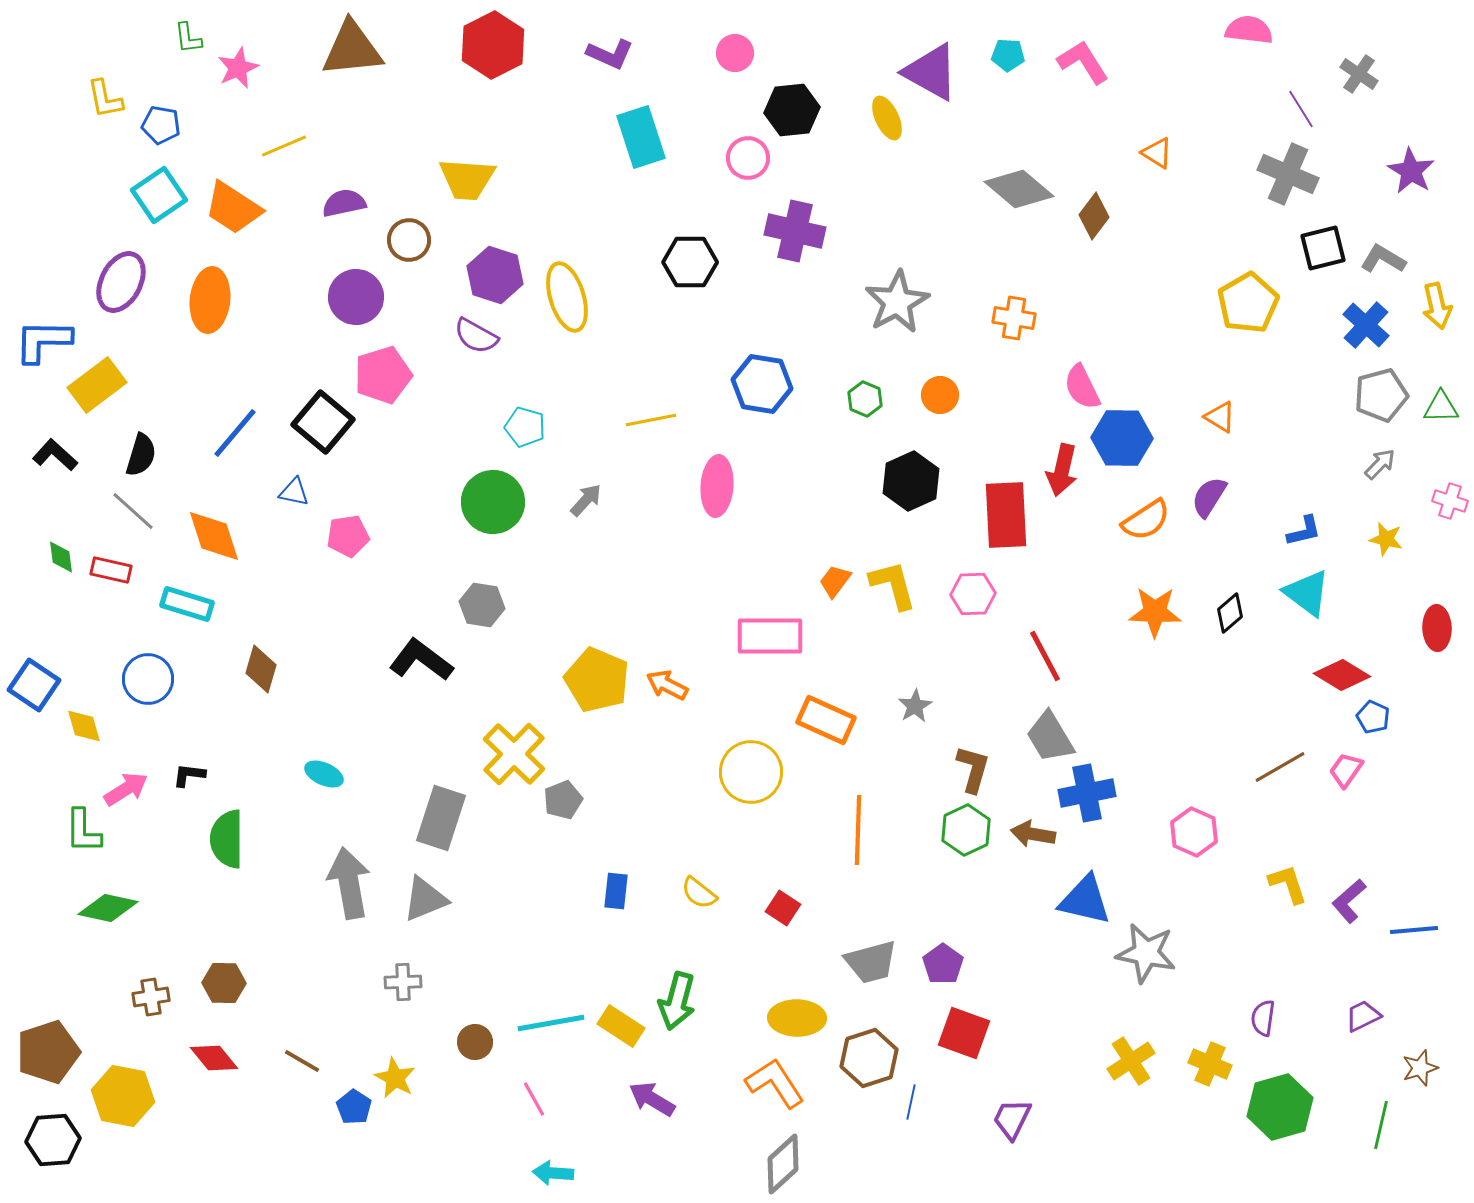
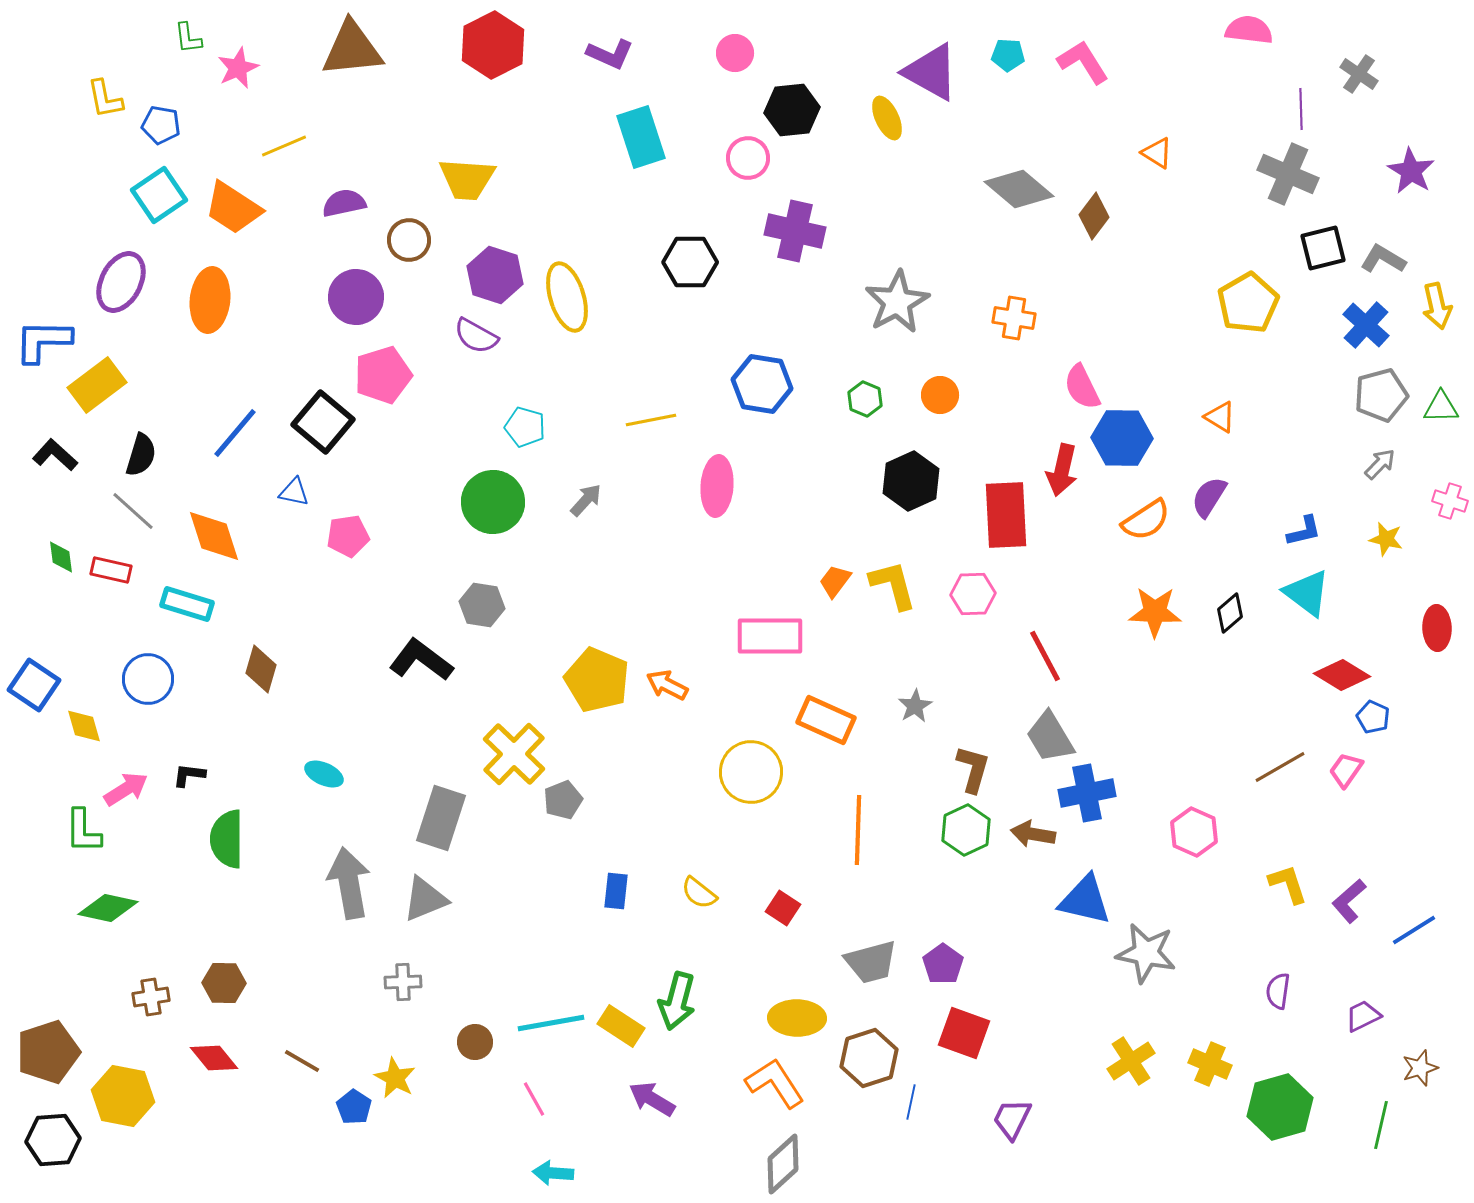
purple line at (1301, 109): rotated 30 degrees clockwise
blue line at (1414, 930): rotated 27 degrees counterclockwise
purple semicircle at (1263, 1018): moved 15 px right, 27 px up
